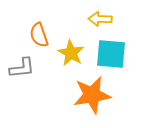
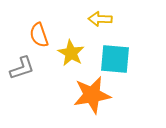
cyan square: moved 4 px right, 5 px down
gray L-shape: rotated 12 degrees counterclockwise
